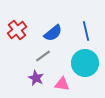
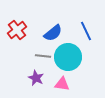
blue line: rotated 12 degrees counterclockwise
gray line: rotated 42 degrees clockwise
cyan circle: moved 17 px left, 6 px up
